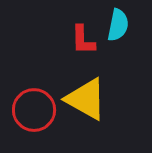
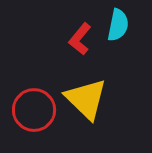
red L-shape: moved 3 px left, 1 px up; rotated 40 degrees clockwise
yellow triangle: rotated 15 degrees clockwise
